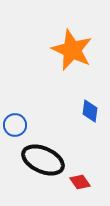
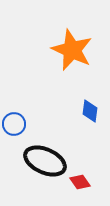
blue circle: moved 1 px left, 1 px up
black ellipse: moved 2 px right, 1 px down
